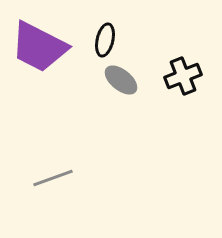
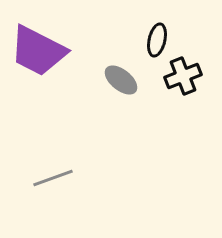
black ellipse: moved 52 px right
purple trapezoid: moved 1 px left, 4 px down
